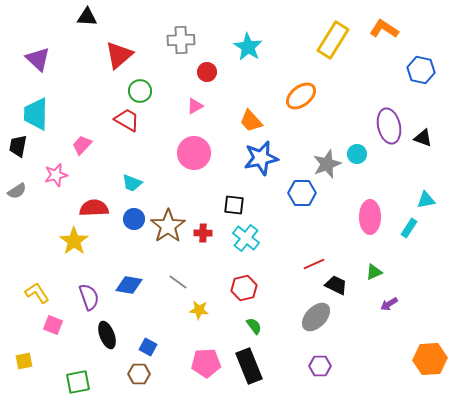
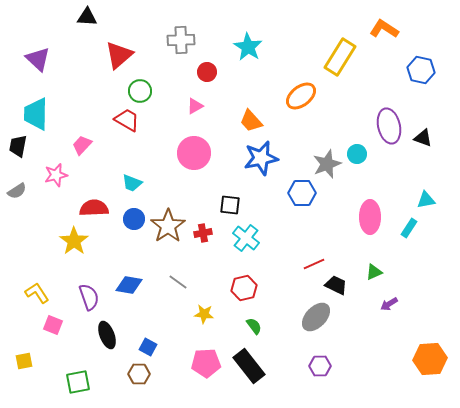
yellow rectangle at (333, 40): moved 7 px right, 17 px down
black square at (234, 205): moved 4 px left
red cross at (203, 233): rotated 12 degrees counterclockwise
yellow star at (199, 310): moved 5 px right, 4 px down
black rectangle at (249, 366): rotated 16 degrees counterclockwise
